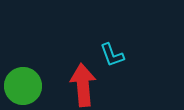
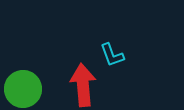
green circle: moved 3 px down
